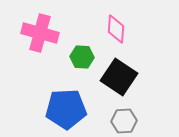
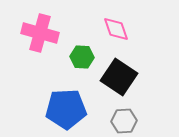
pink diamond: rotated 24 degrees counterclockwise
